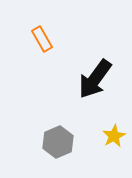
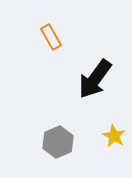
orange rectangle: moved 9 px right, 2 px up
yellow star: rotated 15 degrees counterclockwise
